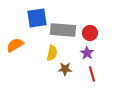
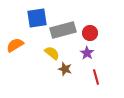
gray rectangle: rotated 20 degrees counterclockwise
yellow semicircle: rotated 63 degrees counterclockwise
brown star: rotated 16 degrees clockwise
red line: moved 4 px right, 3 px down
